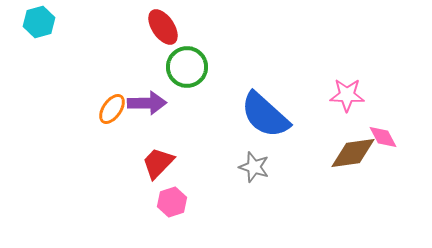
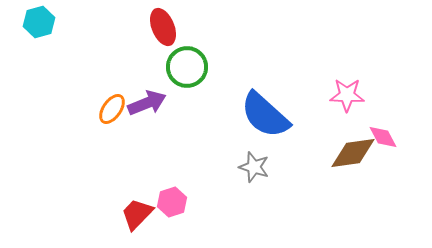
red ellipse: rotated 12 degrees clockwise
purple arrow: rotated 21 degrees counterclockwise
red trapezoid: moved 21 px left, 51 px down
